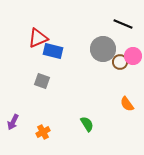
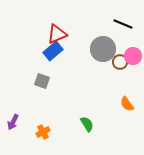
red triangle: moved 19 px right, 4 px up
blue rectangle: rotated 54 degrees counterclockwise
